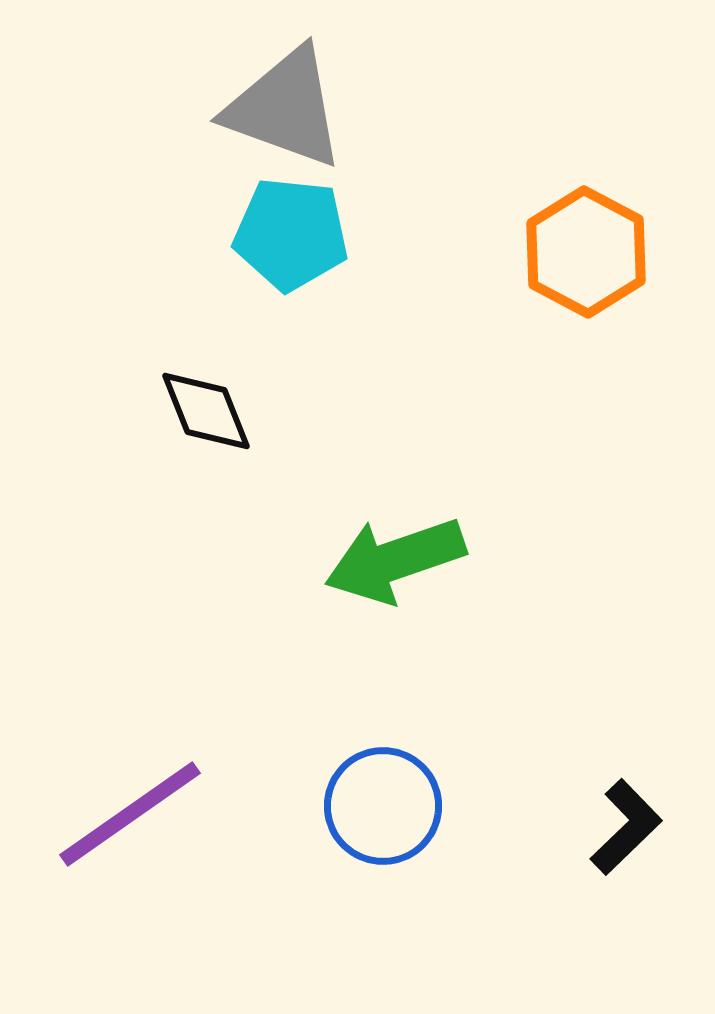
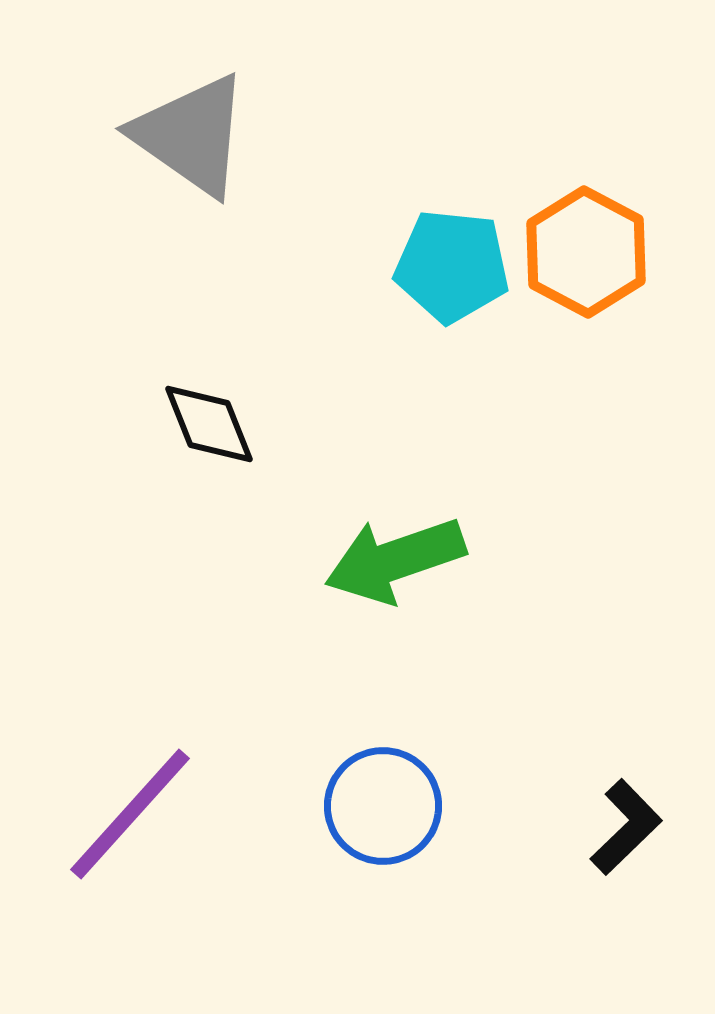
gray triangle: moved 94 px left, 27 px down; rotated 15 degrees clockwise
cyan pentagon: moved 161 px right, 32 px down
black diamond: moved 3 px right, 13 px down
purple line: rotated 13 degrees counterclockwise
